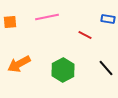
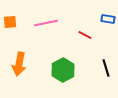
pink line: moved 1 px left, 6 px down
orange arrow: rotated 50 degrees counterclockwise
black line: rotated 24 degrees clockwise
